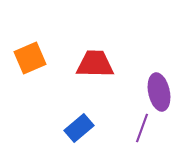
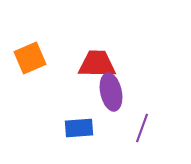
red trapezoid: moved 2 px right
purple ellipse: moved 48 px left
blue rectangle: rotated 36 degrees clockwise
